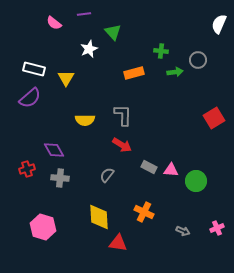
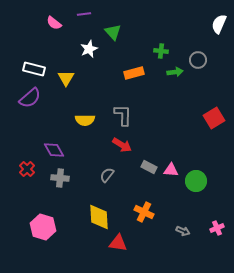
red cross: rotated 28 degrees counterclockwise
